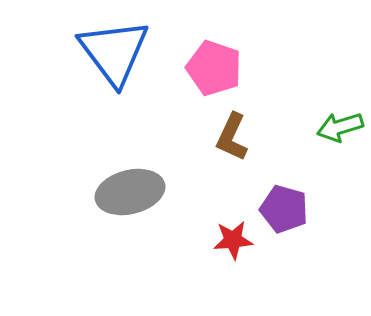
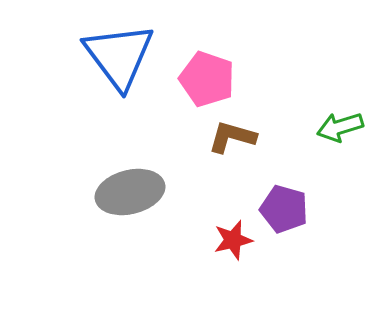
blue triangle: moved 5 px right, 4 px down
pink pentagon: moved 7 px left, 11 px down
brown L-shape: rotated 81 degrees clockwise
red star: rotated 9 degrees counterclockwise
